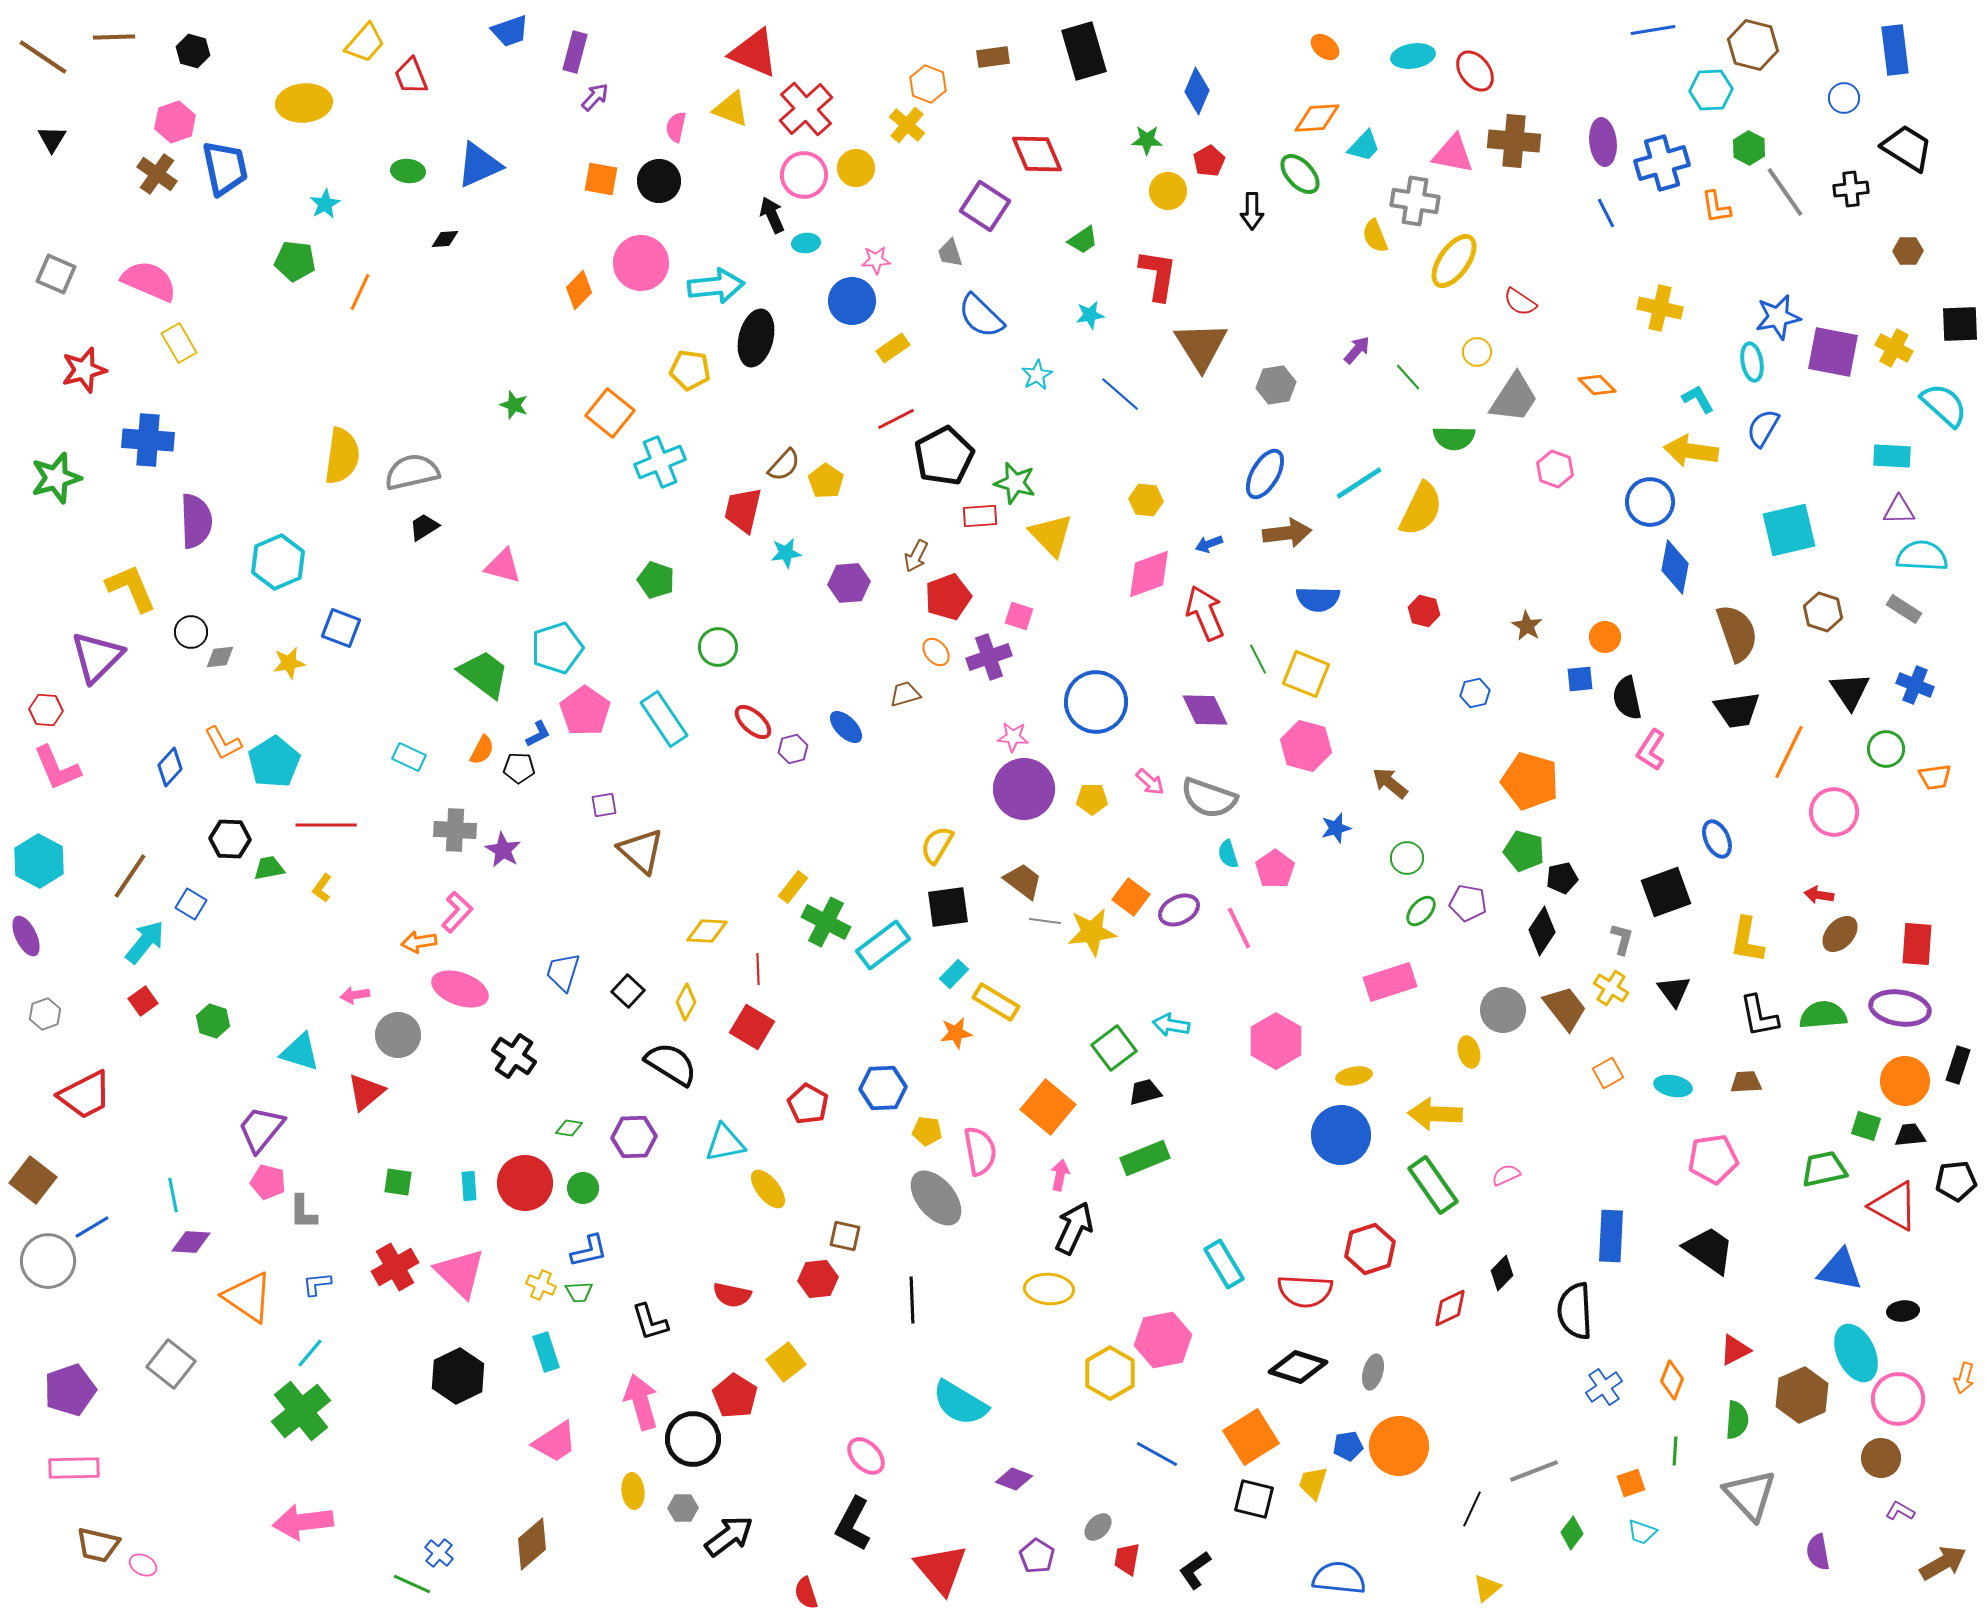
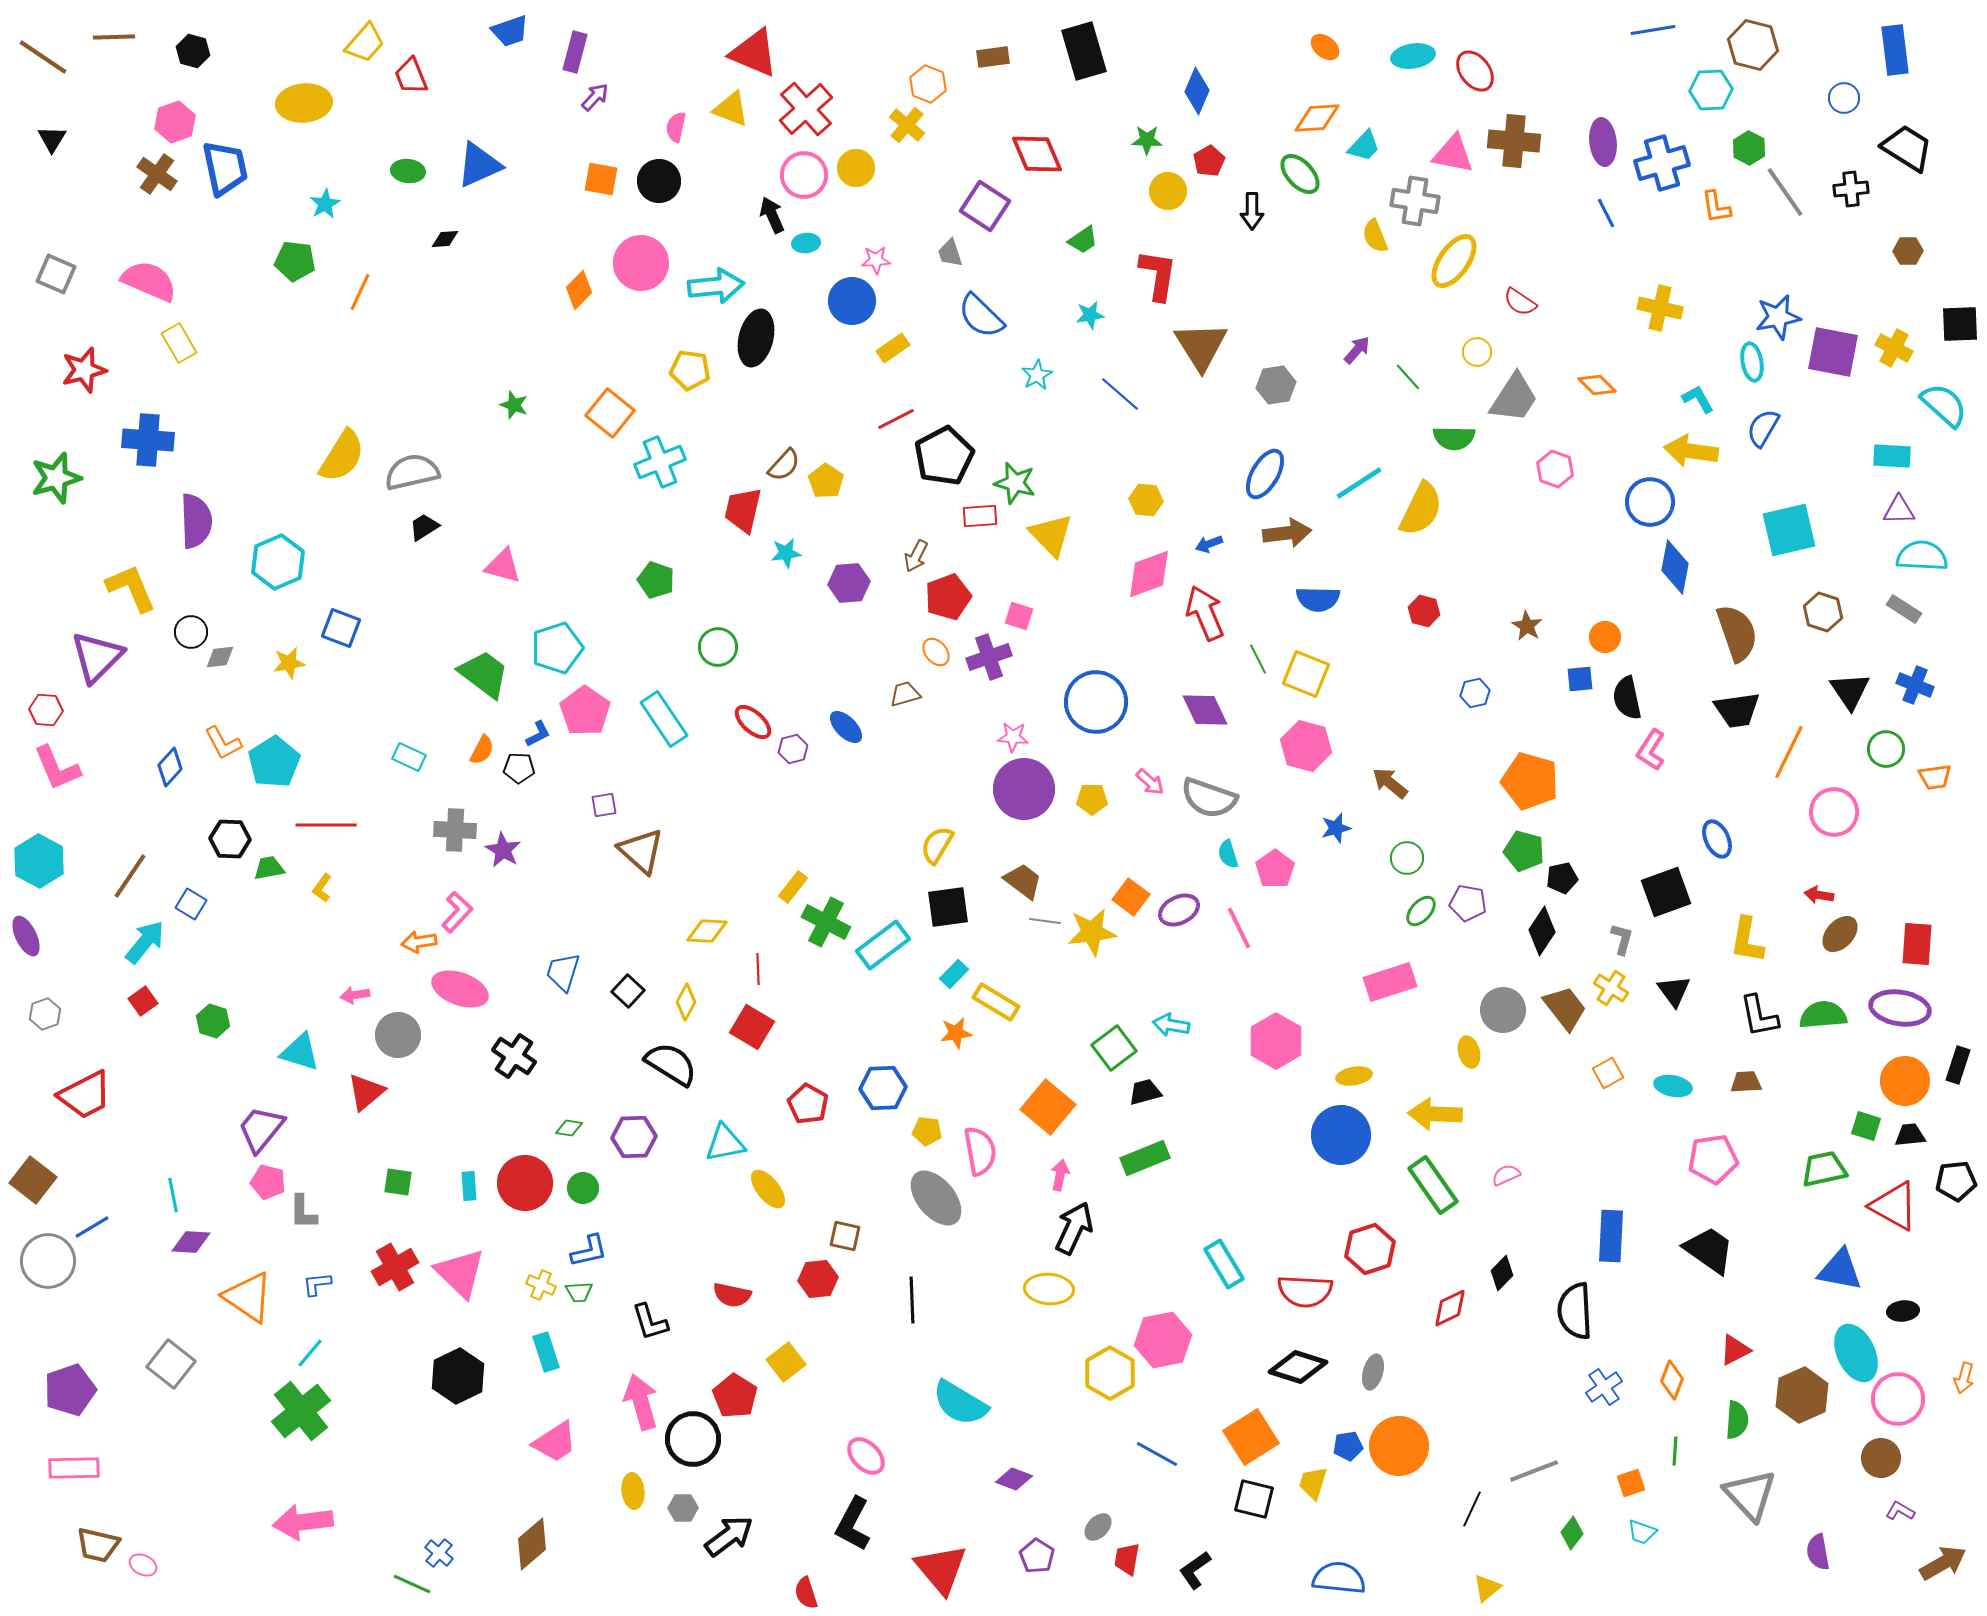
yellow semicircle at (342, 456): rotated 24 degrees clockwise
